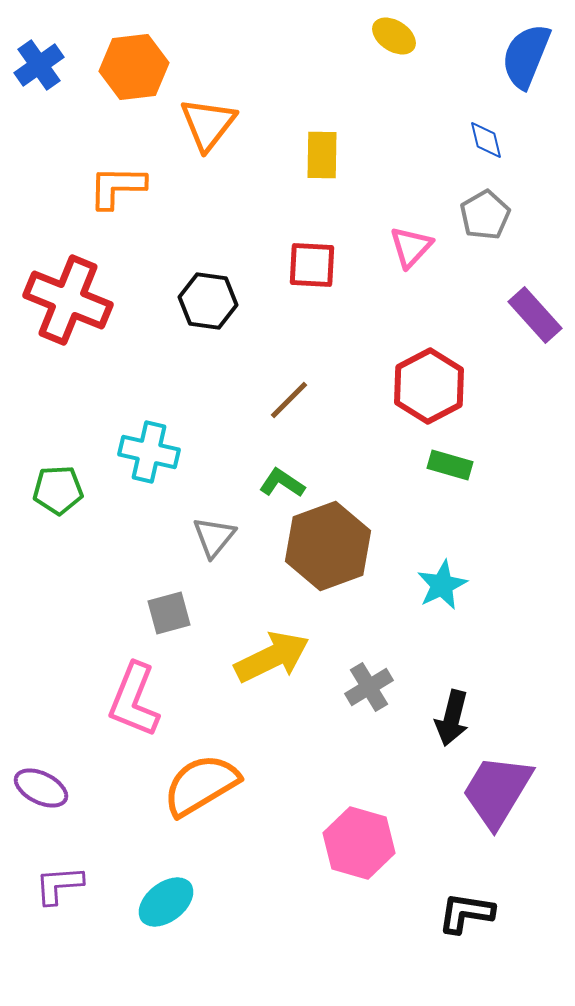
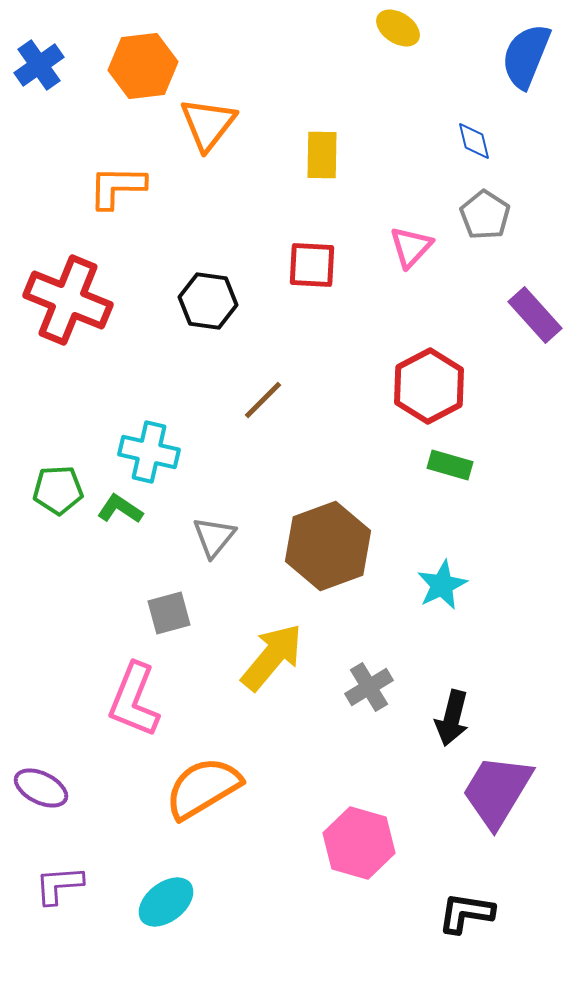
yellow ellipse: moved 4 px right, 8 px up
orange hexagon: moved 9 px right, 1 px up
blue diamond: moved 12 px left, 1 px down
gray pentagon: rotated 9 degrees counterclockwise
brown line: moved 26 px left
green L-shape: moved 162 px left, 26 px down
yellow arrow: rotated 24 degrees counterclockwise
orange semicircle: moved 2 px right, 3 px down
